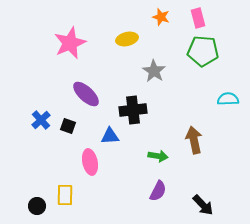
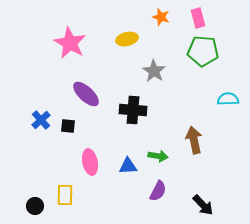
pink star: rotated 20 degrees counterclockwise
black cross: rotated 12 degrees clockwise
black square: rotated 14 degrees counterclockwise
blue triangle: moved 18 px right, 30 px down
black circle: moved 2 px left
